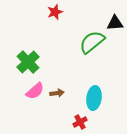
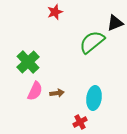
black triangle: rotated 18 degrees counterclockwise
pink semicircle: rotated 24 degrees counterclockwise
